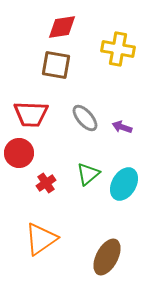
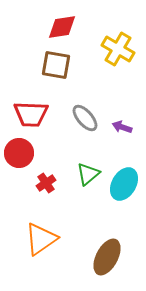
yellow cross: rotated 20 degrees clockwise
